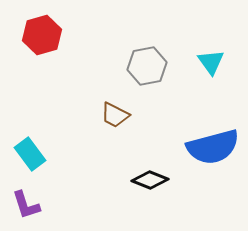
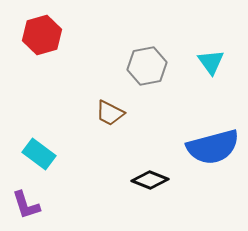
brown trapezoid: moved 5 px left, 2 px up
cyan rectangle: moved 9 px right; rotated 16 degrees counterclockwise
